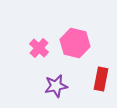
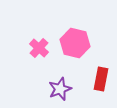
purple star: moved 4 px right, 3 px down; rotated 10 degrees counterclockwise
